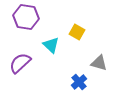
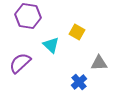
purple hexagon: moved 2 px right, 1 px up
gray triangle: rotated 18 degrees counterclockwise
